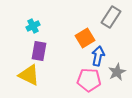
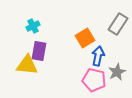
gray rectangle: moved 7 px right, 7 px down
yellow triangle: moved 2 px left, 10 px up; rotated 20 degrees counterclockwise
pink pentagon: moved 5 px right; rotated 10 degrees clockwise
